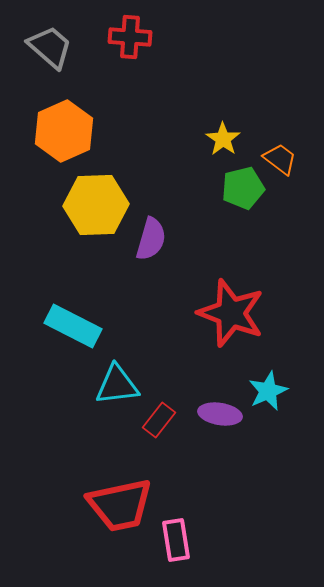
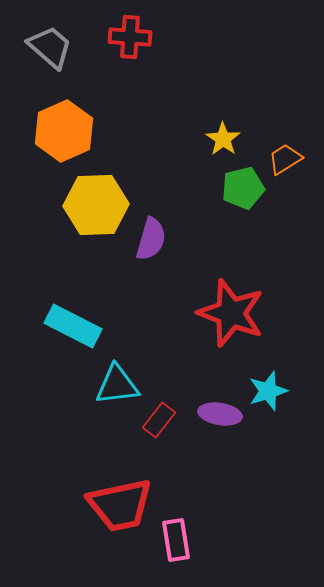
orange trapezoid: moved 5 px right; rotated 69 degrees counterclockwise
cyan star: rotated 6 degrees clockwise
